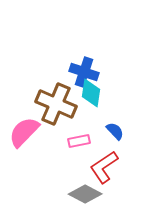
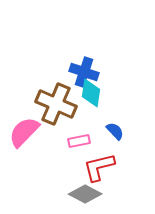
red L-shape: moved 5 px left; rotated 20 degrees clockwise
